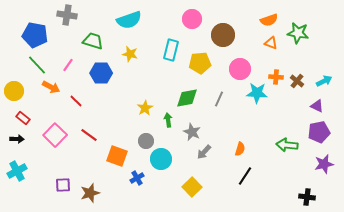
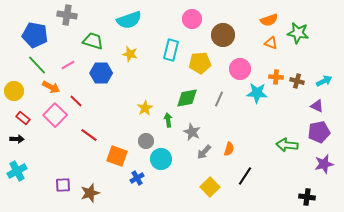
pink line at (68, 65): rotated 24 degrees clockwise
brown cross at (297, 81): rotated 24 degrees counterclockwise
pink square at (55, 135): moved 20 px up
orange semicircle at (240, 149): moved 11 px left
yellow square at (192, 187): moved 18 px right
